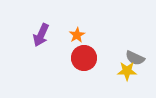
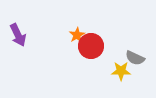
purple arrow: moved 23 px left; rotated 50 degrees counterclockwise
red circle: moved 7 px right, 12 px up
yellow star: moved 6 px left
